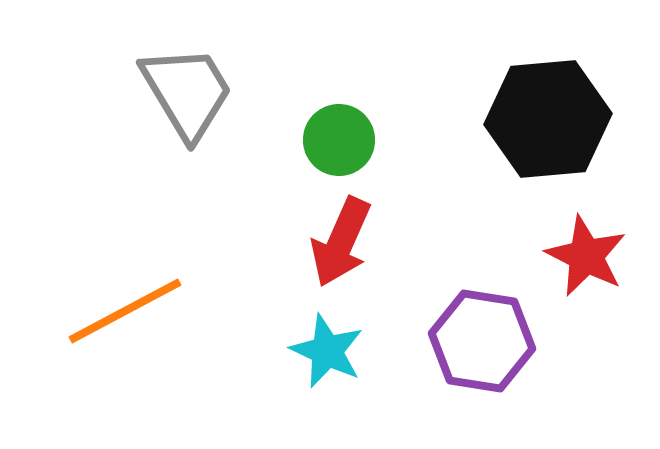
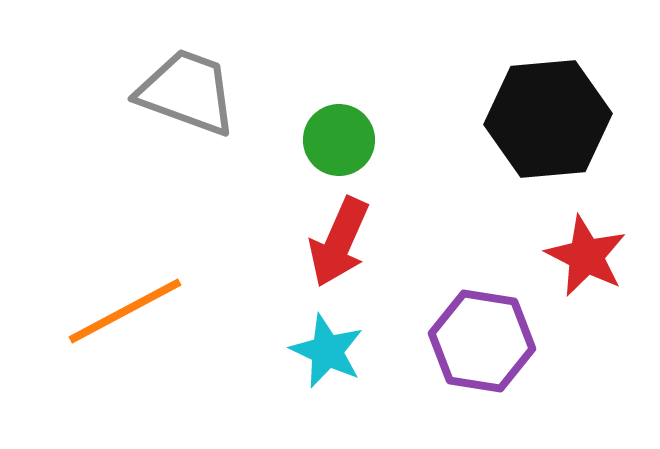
gray trapezoid: rotated 39 degrees counterclockwise
red arrow: moved 2 px left
